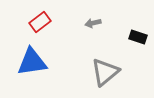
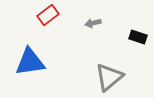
red rectangle: moved 8 px right, 7 px up
blue triangle: moved 2 px left
gray triangle: moved 4 px right, 5 px down
